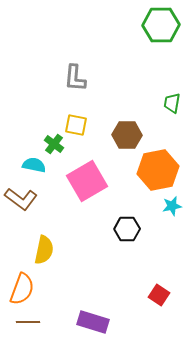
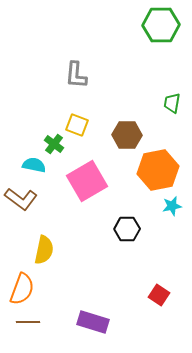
gray L-shape: moved 1 px right, 3 px up
yellow square: moved 1 px right; rotated 10 degrees clockwise
